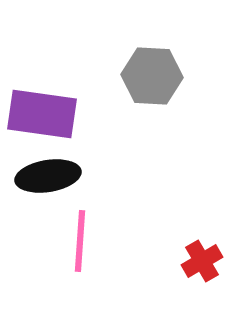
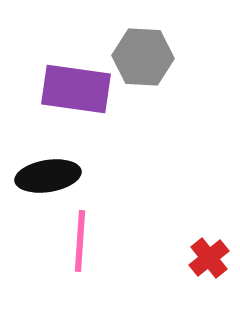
gray hexagon: moved 9 px left, 19 px up
purple rectangle: moved 34 px right, 25 px up
red cross: moved 7 px right, 3 px up; rotated 9 degrees counterclockwise
